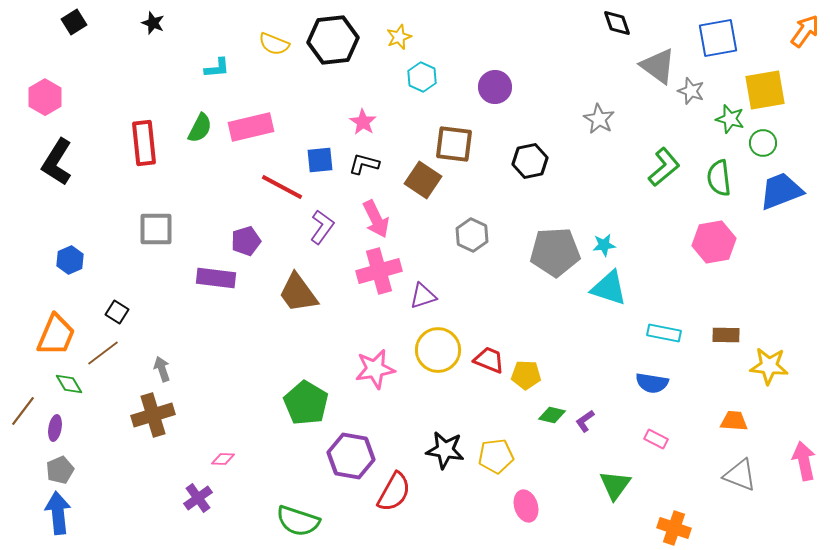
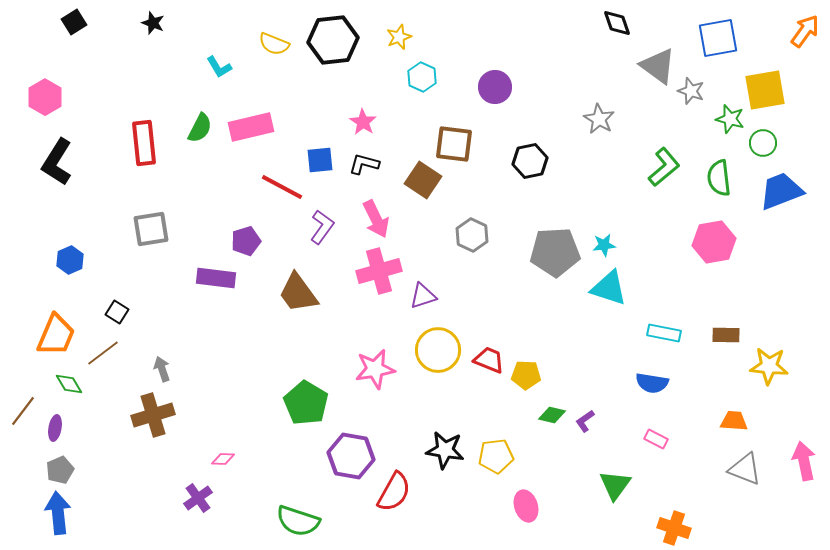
cyan L-shape at (217, 68): moved 2 px right, 1 px up; rotated 64 degrees clockwise
gray square at (156, 229): moved 5 px left; rotated 9 degrees counterclockwise
gray triangle at (740, 475): moved 5 px right, 6 px up
